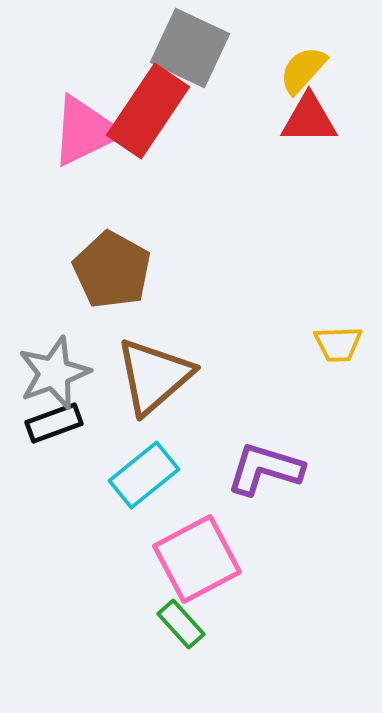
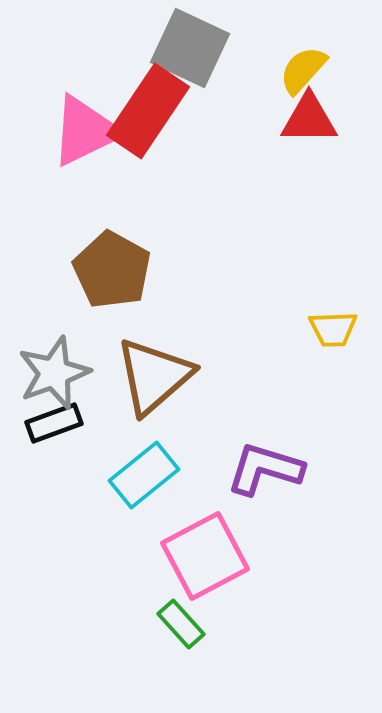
yellow trapezoid: moved 5 px left, 15 px up
pink square: moved 8 px right, 3 px up
